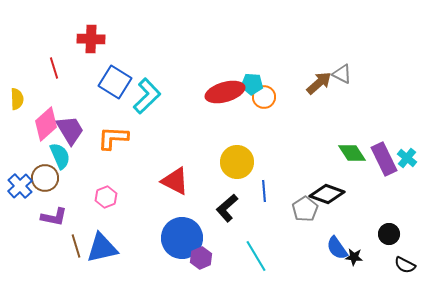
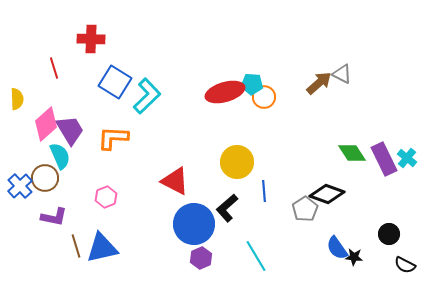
blue circle: moved 12 px right, 14 px up
